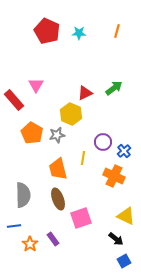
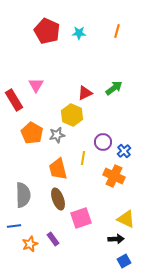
red rectangle: rotated 10 degrees clockwise
yellow hexagon: moved 1 px right, 1 px down
yellow triangle: moved 3 px down
black arrow: rotated 42 degrees counterclockwise
orange star: rotated 14 degrees clockwise
